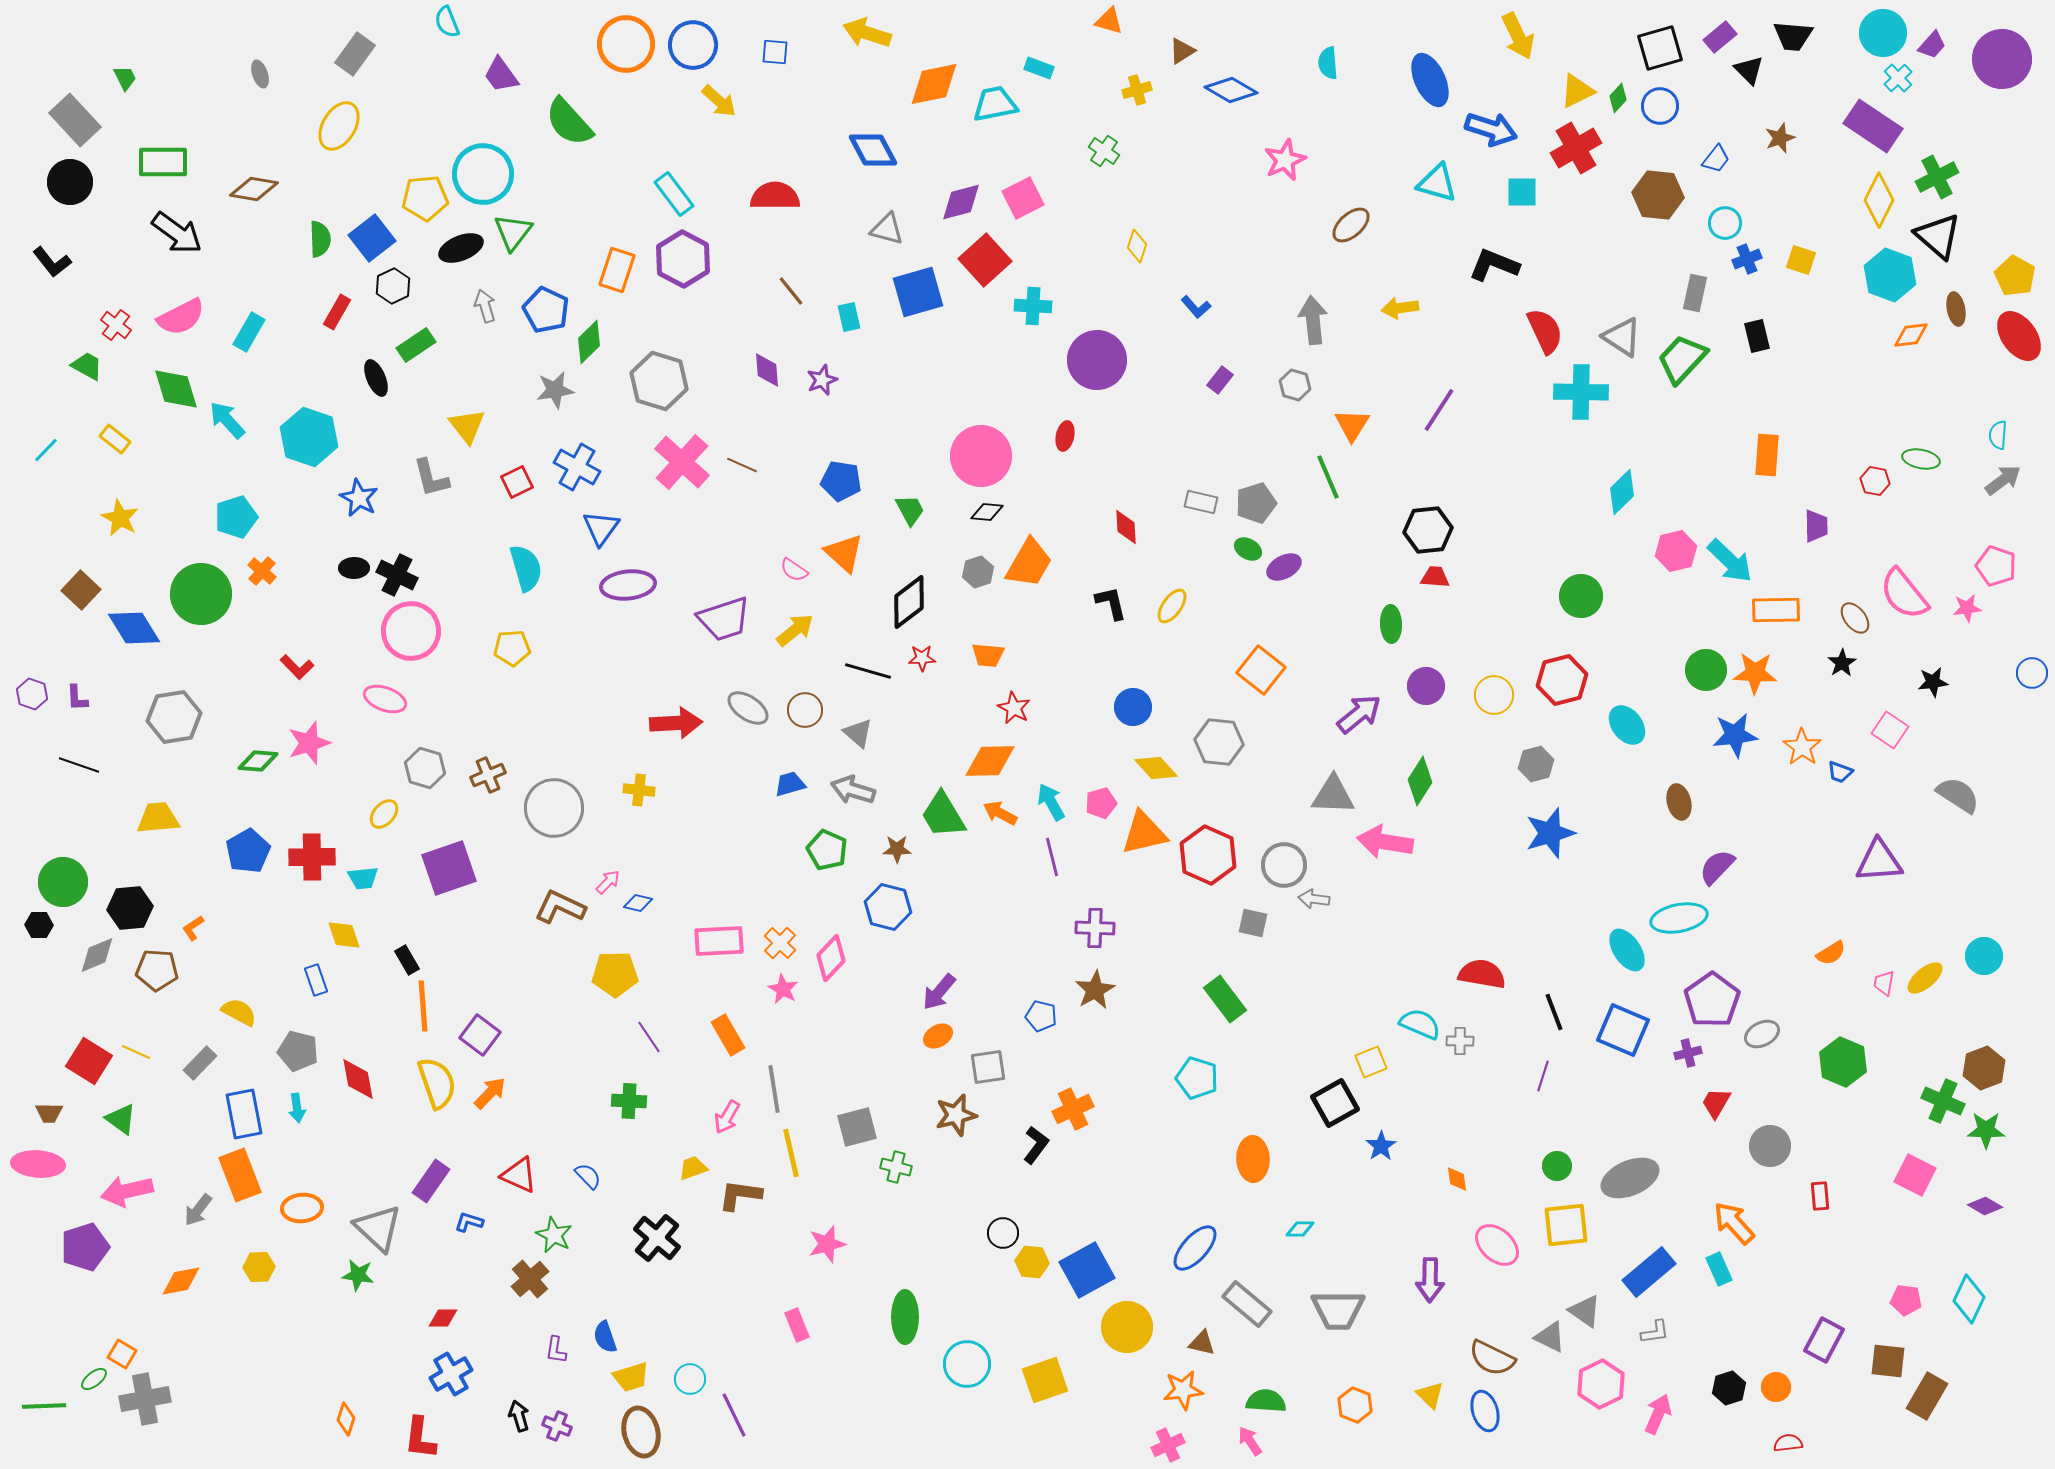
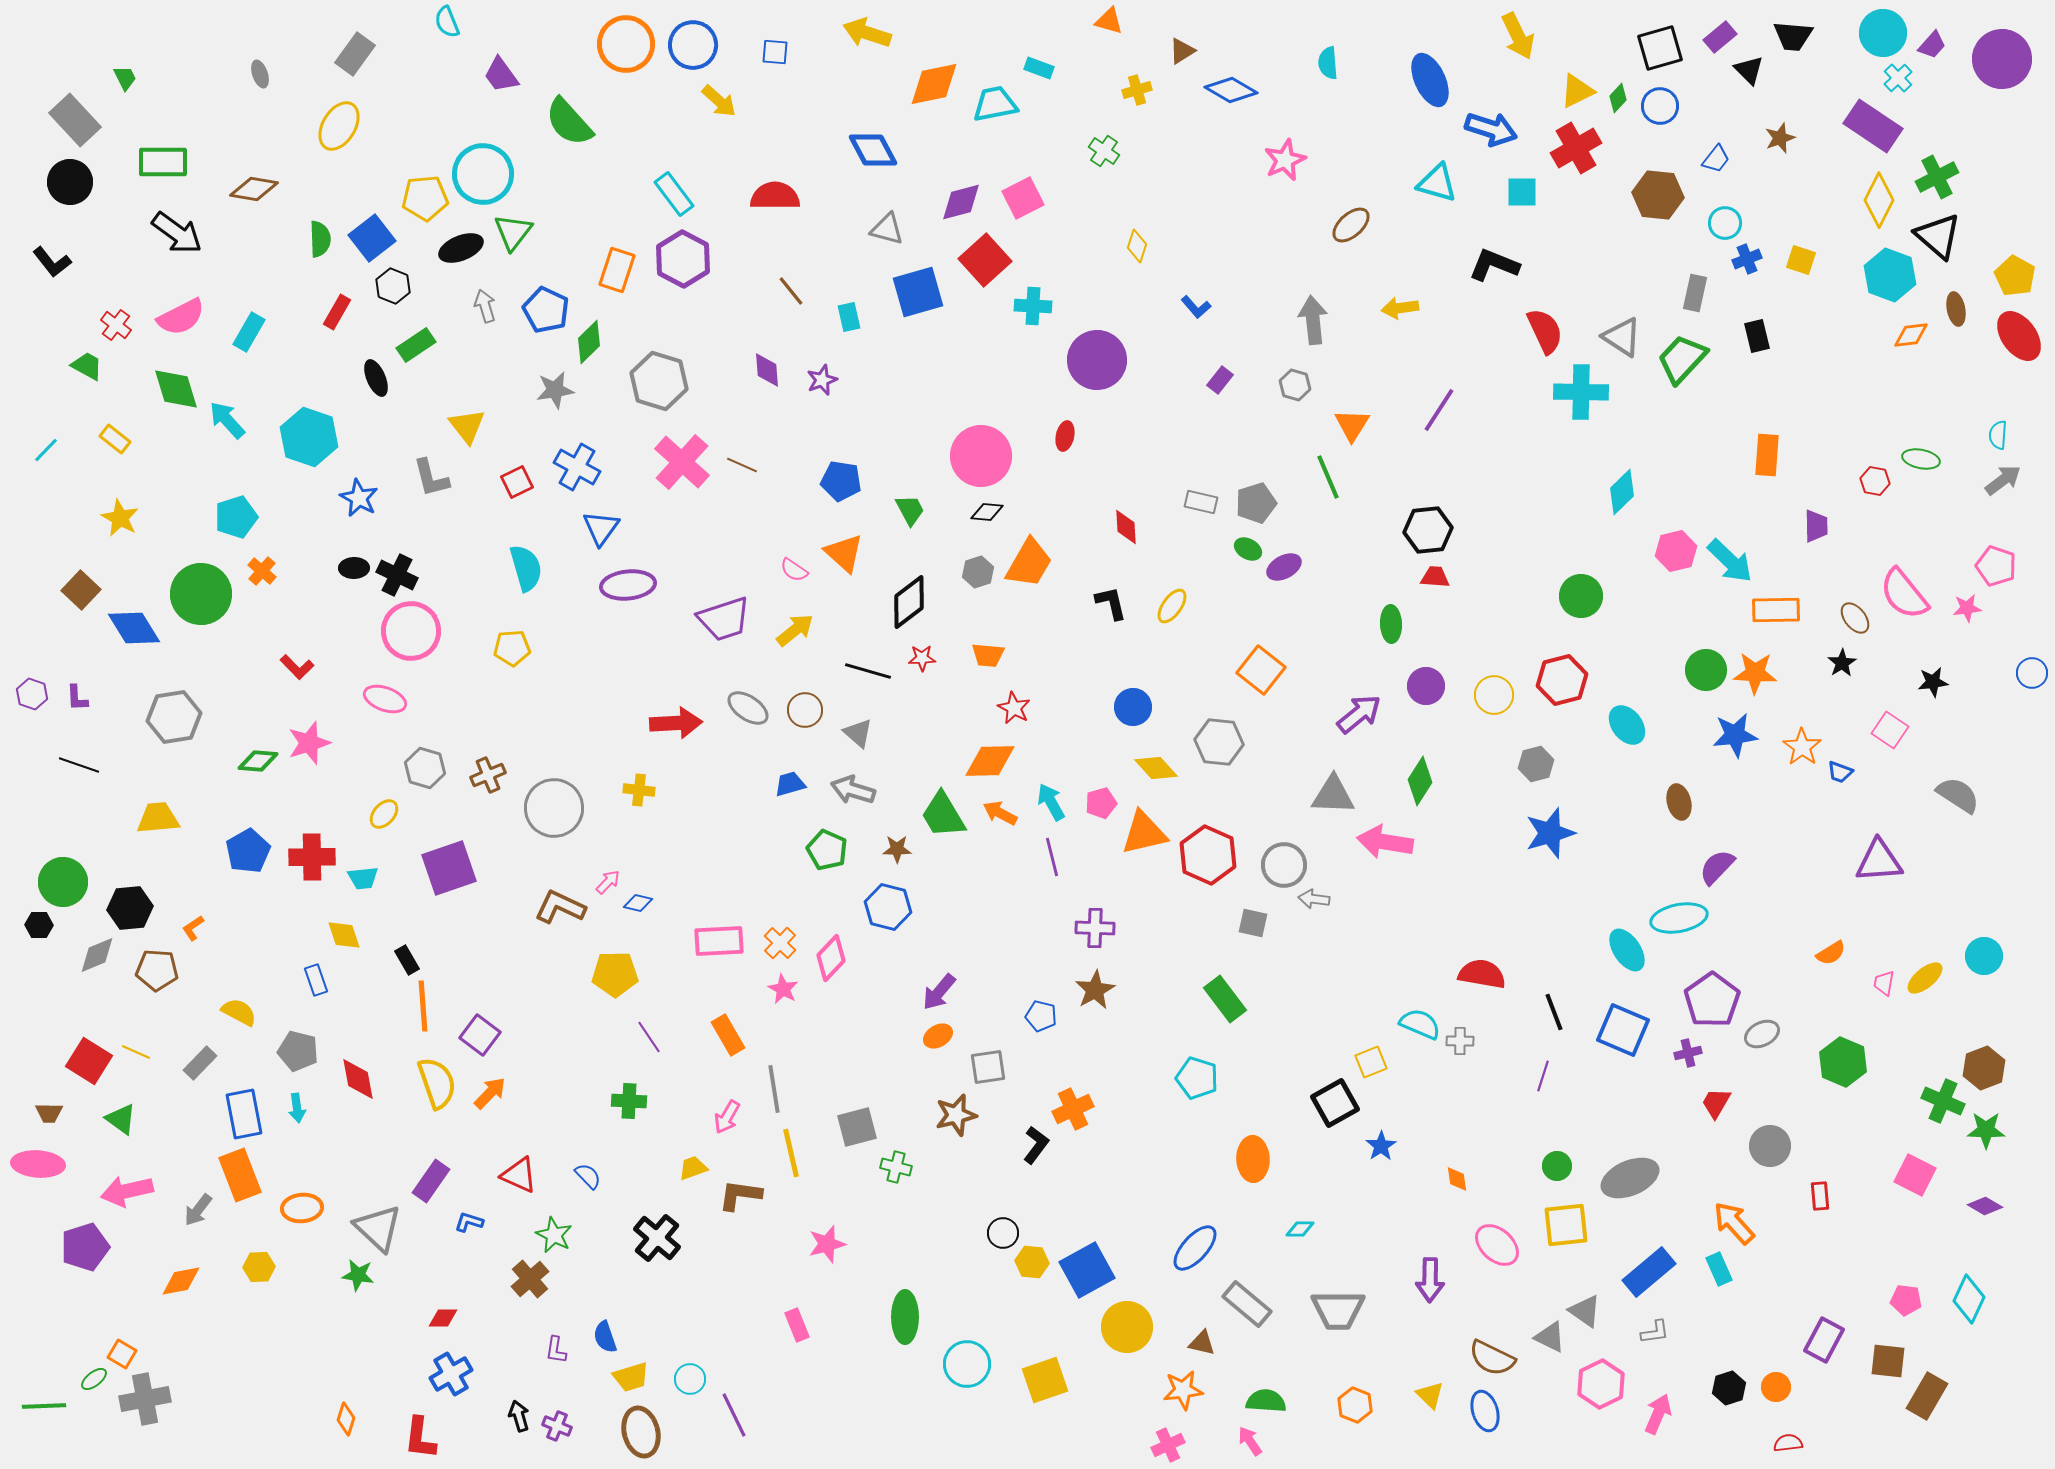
black hexagon at (393, 286): rotated 12 degrees counterclockwise
